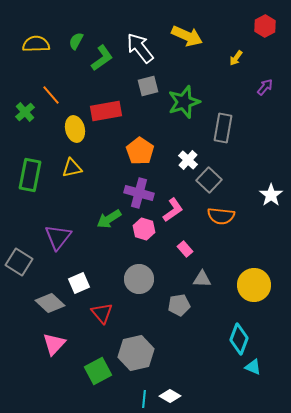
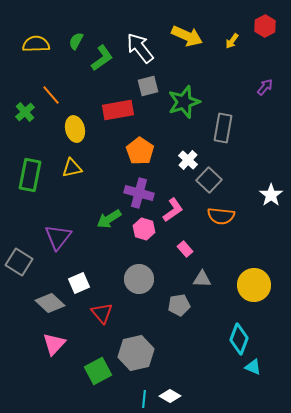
yellow arrow at (236, 58): moved 4 px left, 17 px up
red rectangle at (106, 111): moved 12 px right, 1 px up
